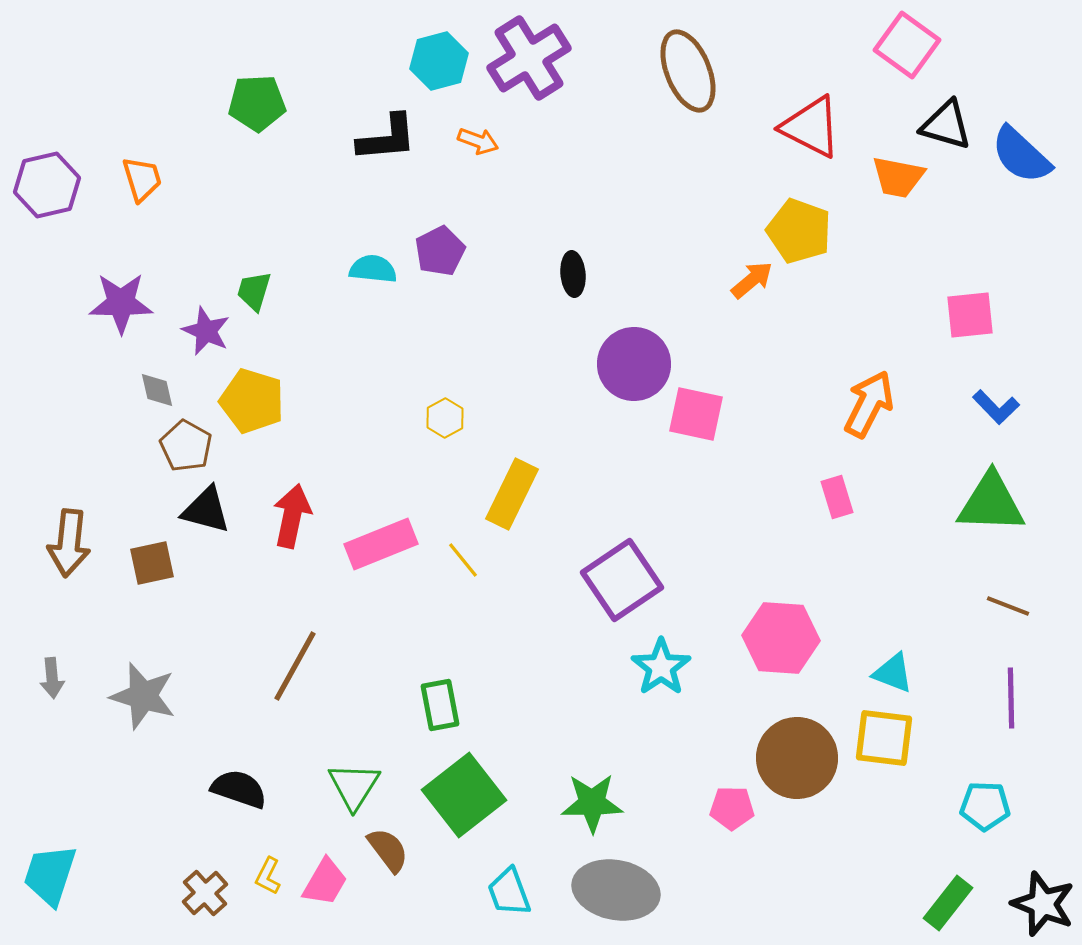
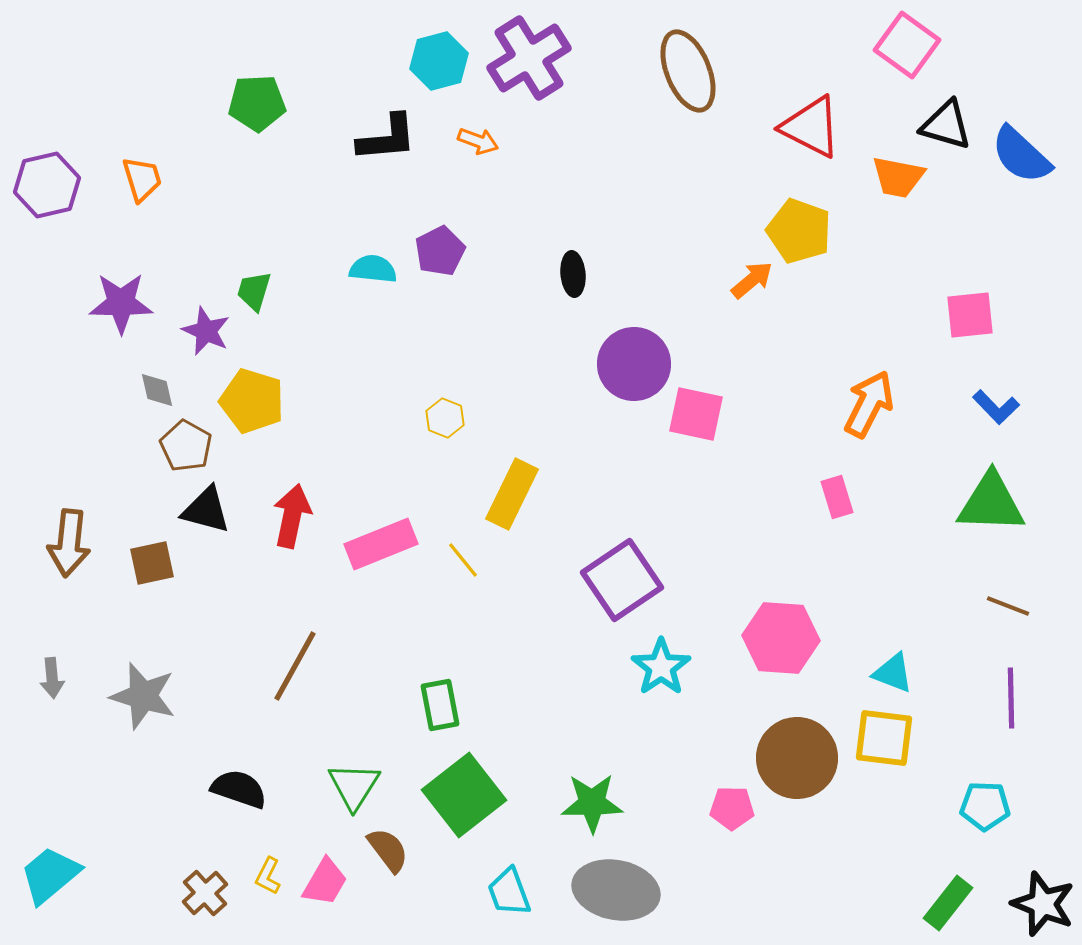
yellow hexagon at (445, 418): rotated 9 degrees counterclockwise
cyan trapezoid at (50, 875): rotated 32 degrees clockwise
